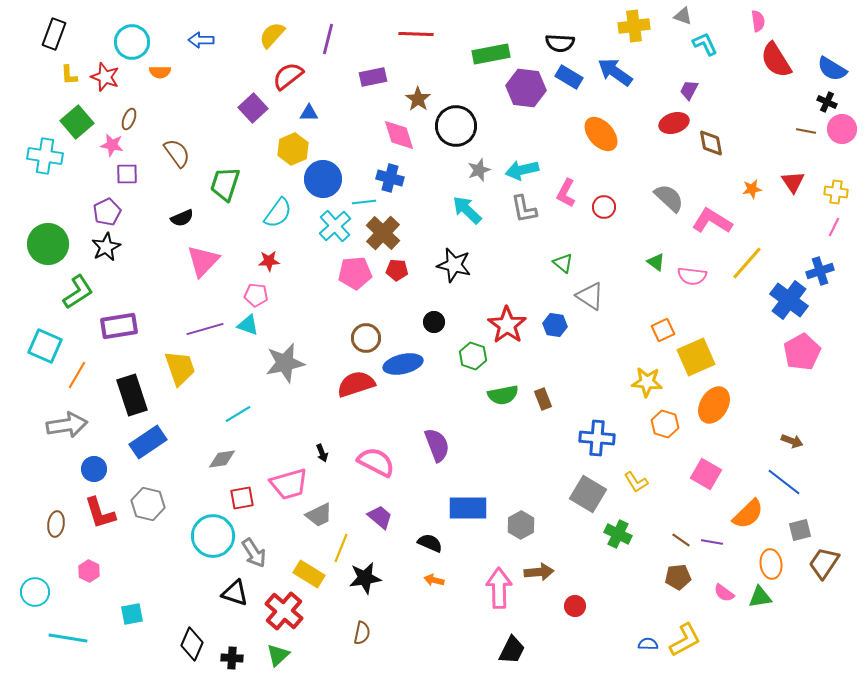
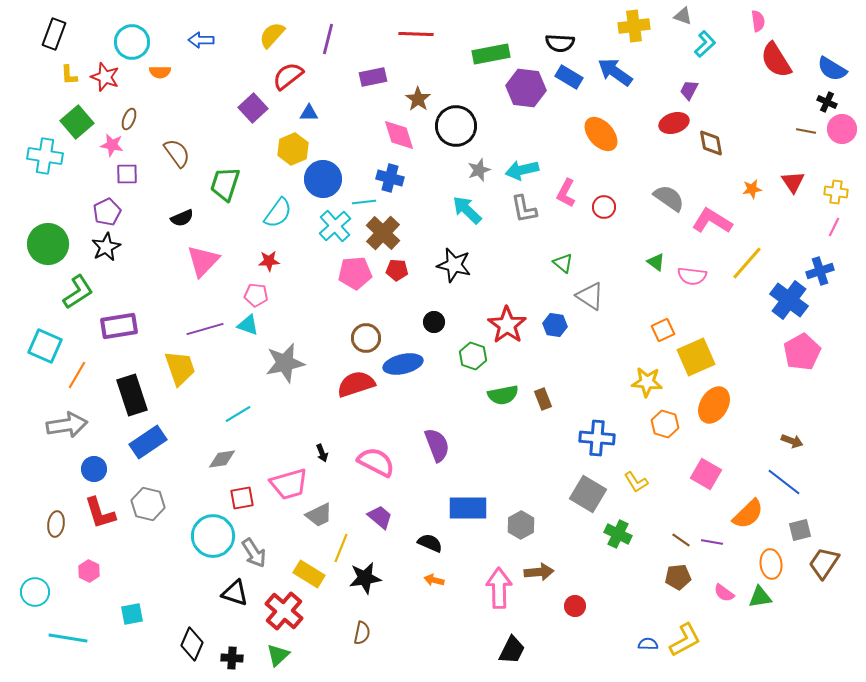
cyan L-shape at (705, 44): rotated 72 degrees clockwise
gray semicircle at (669, 198): rotated 8 degrees counterclockwise
